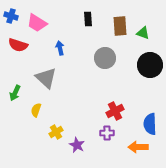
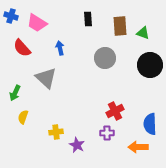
red semicircle: moved 4 px right, 3 px down; rotated 30 degrees clockwise
yellow semicircle: moved 13 px left, 7 px down
yellow cross: rotated 24 degrees clockwise
